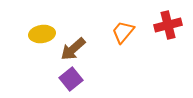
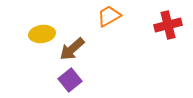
orange trapezoid: moved 14 px left, 16 px up; rotated 20 degrees clockwise
brown arrow: moved 1 px left
purple square: moved 1 px left, 1 px down
